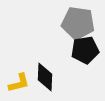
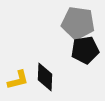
yellow L-shape: moved 1 px left, 3 px up
